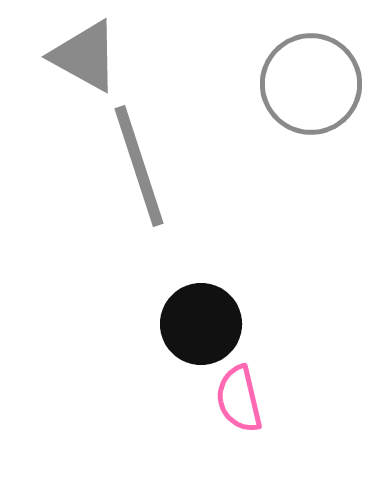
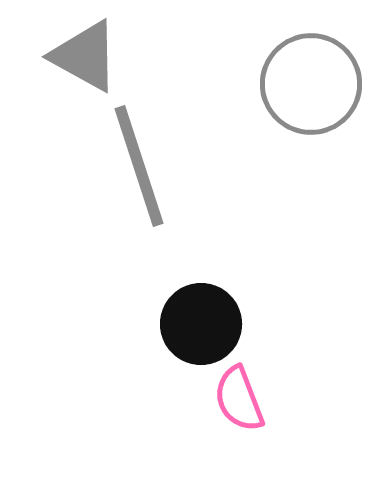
pink semicircle: rotated 8 degrees counterclockwise
